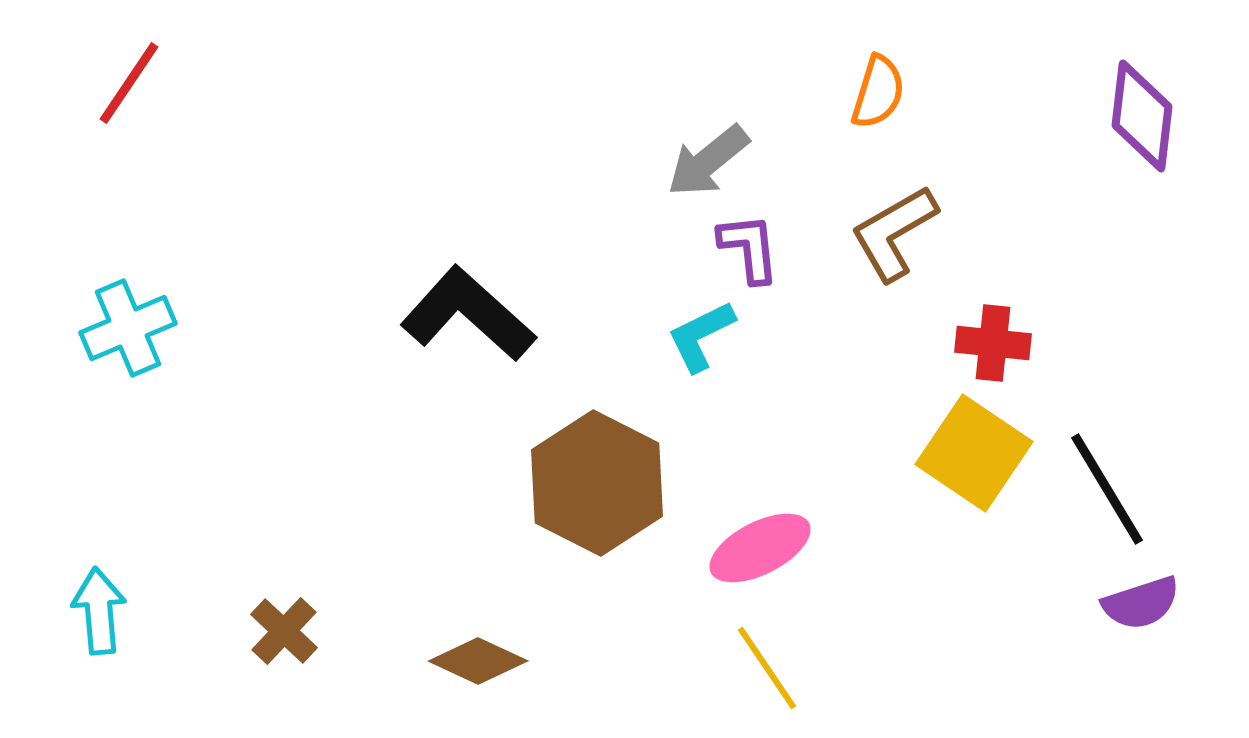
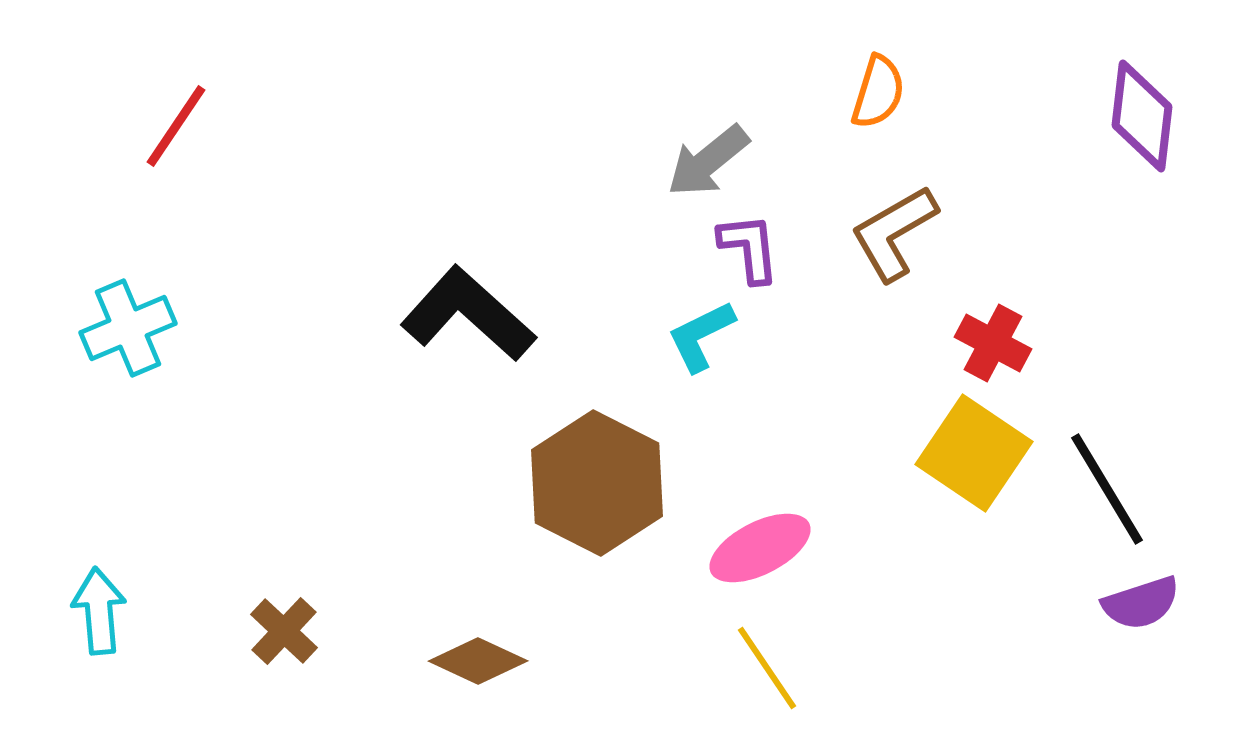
red line: moved 47 px right, 43 px down
red cross: rotated 22 degrees clockwise
